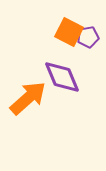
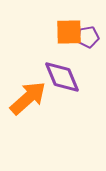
orange square: rotated 28 degrees counterclockwise
